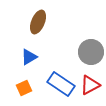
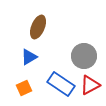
brown ellipse: moved 5 px down
gray circle: moved 7 px left, 4 px down
